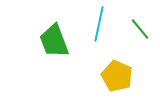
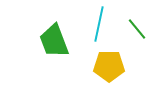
green line: moved 3 px left
yellow pentagon: moved 8 px left, 10 px up; rotated 24 degrees counterclockwise
